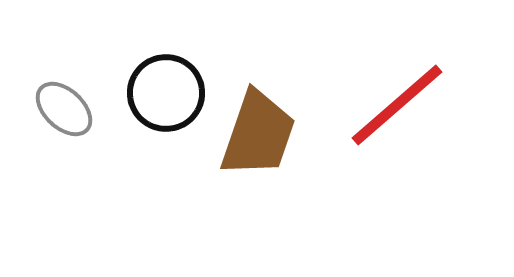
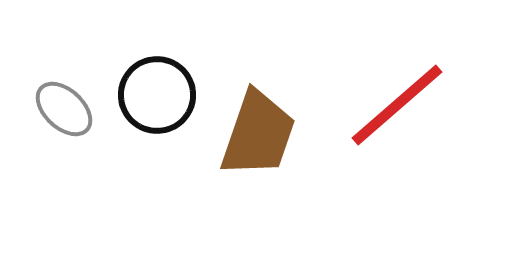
black circle: moved 9 px left, 2 px down
